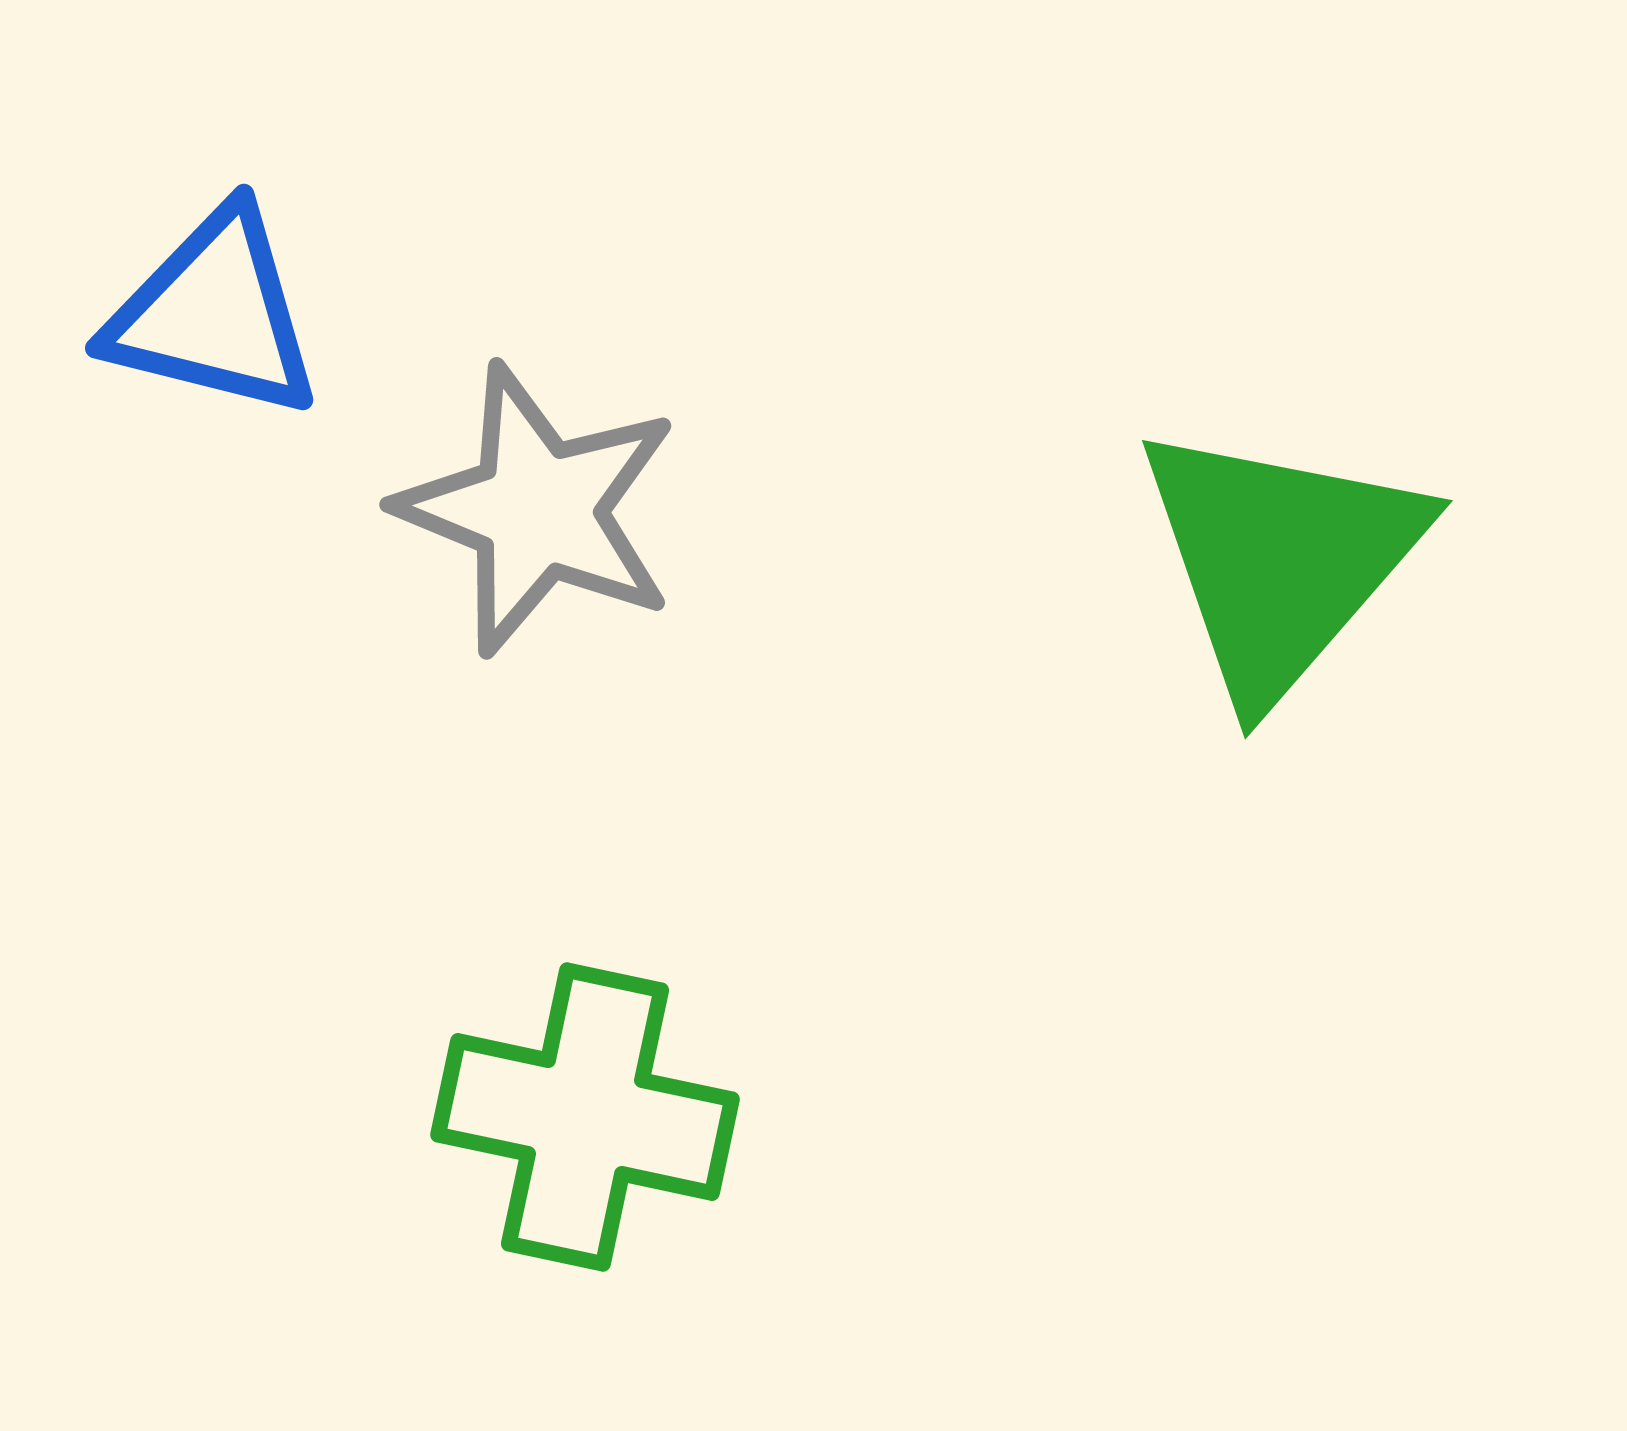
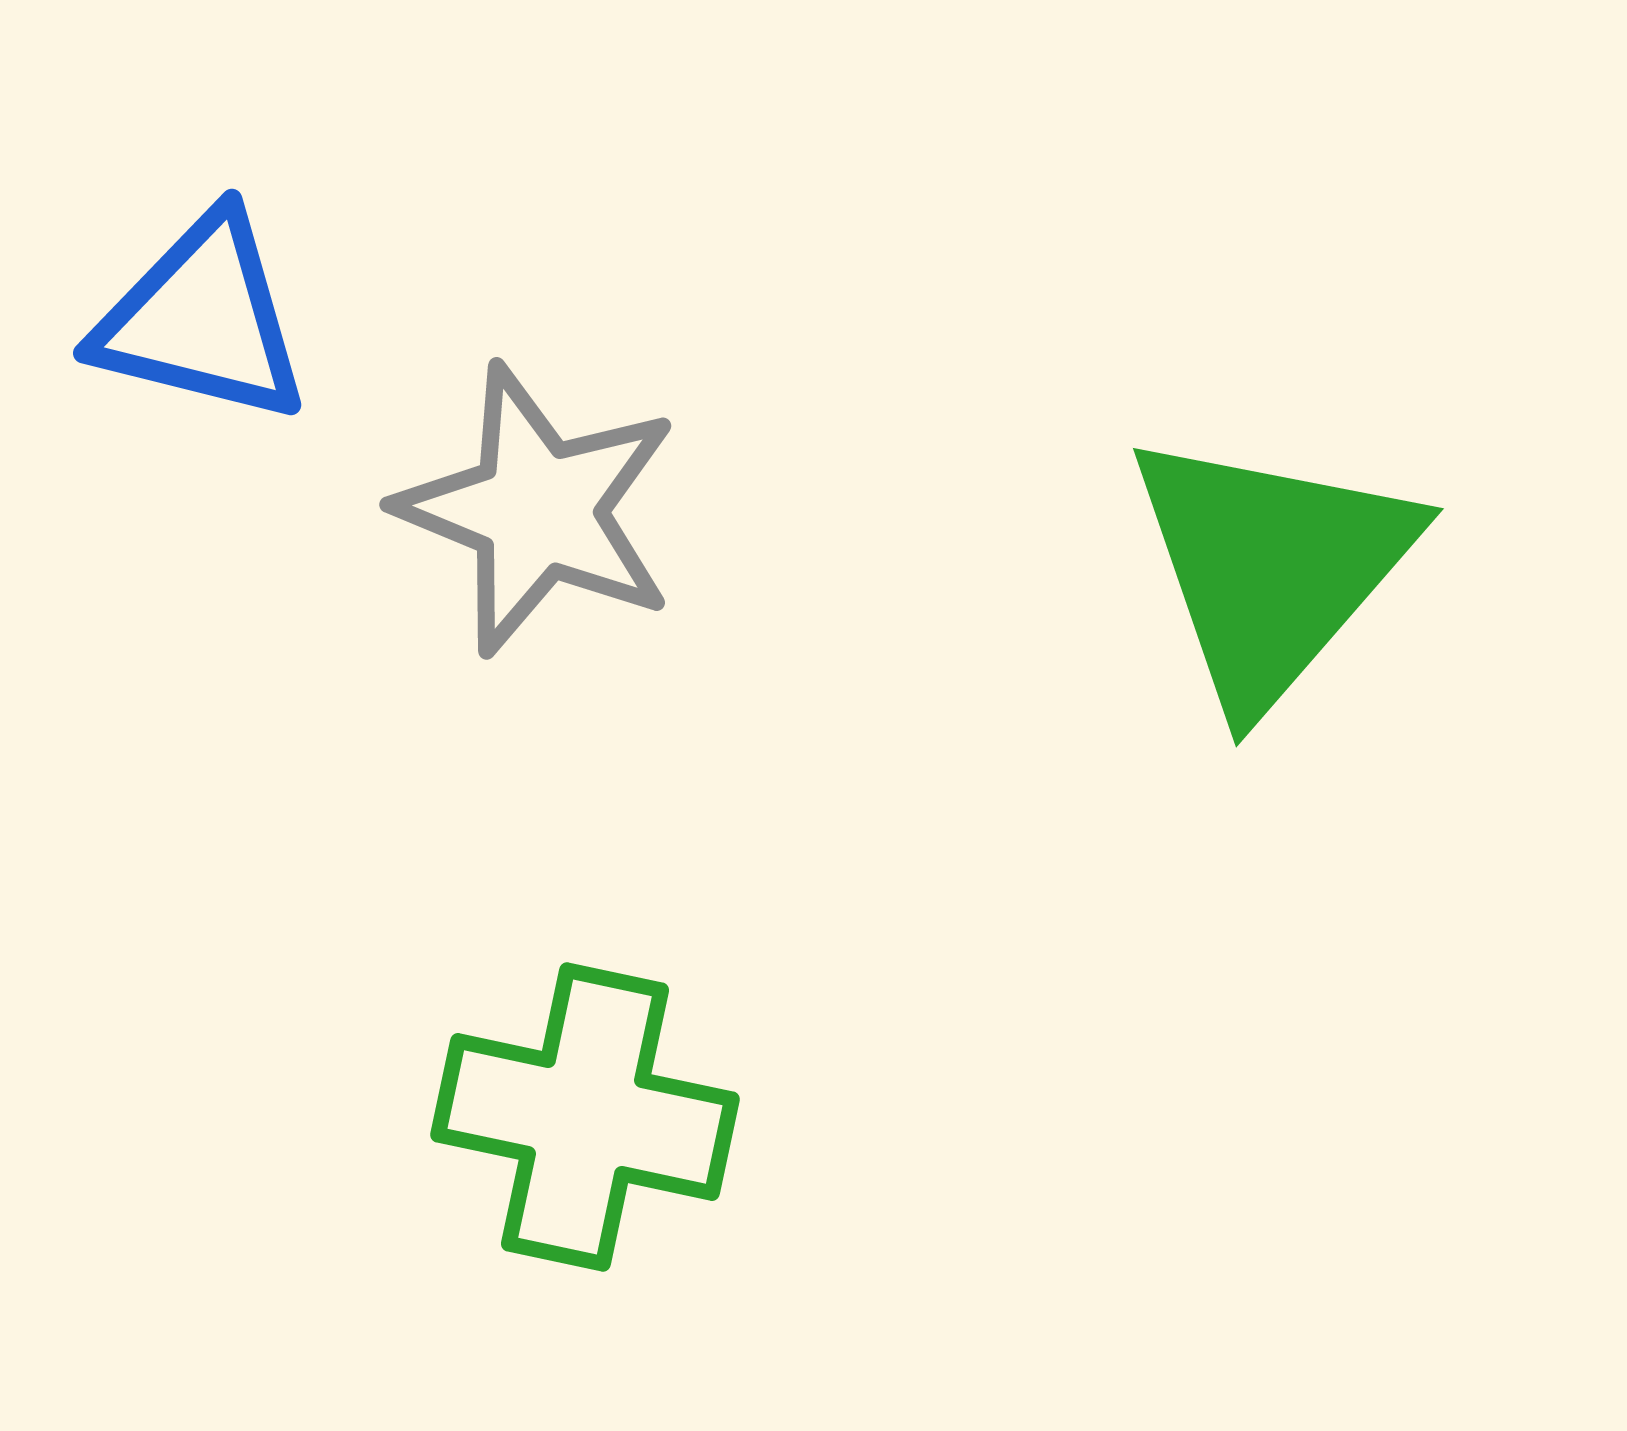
blue triangle: moved 12 px left, 5 px down
green triangle: moved 9 px left, 8 px down
